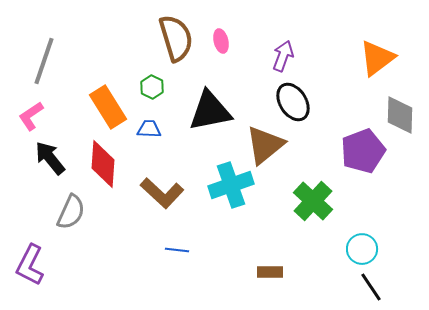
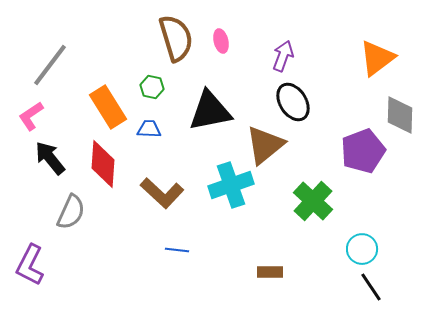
gray line: moved 6 px right, 4 px down; rotated 18 degrees clockwise
green hexagon: rotated 15 degrees counterclockwise
